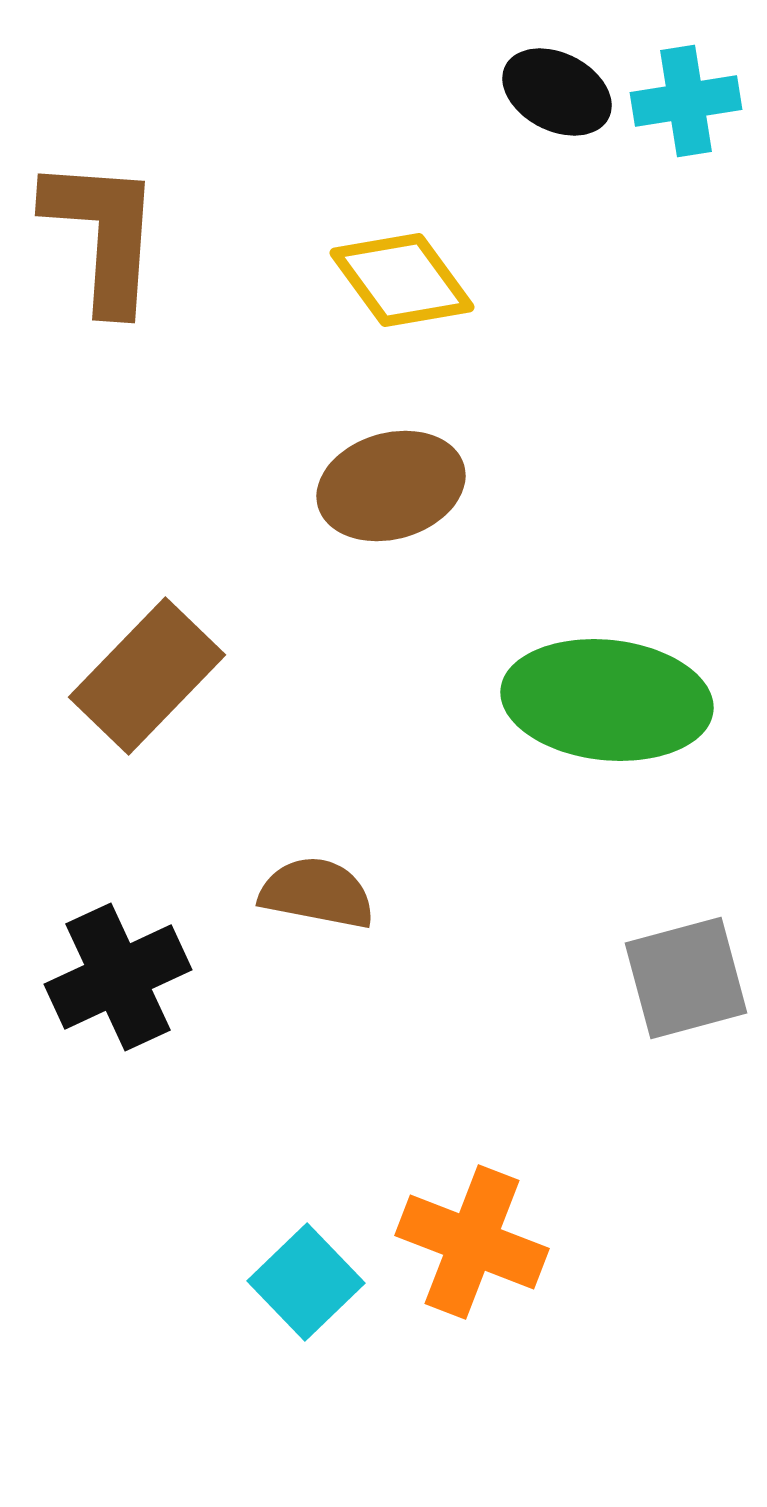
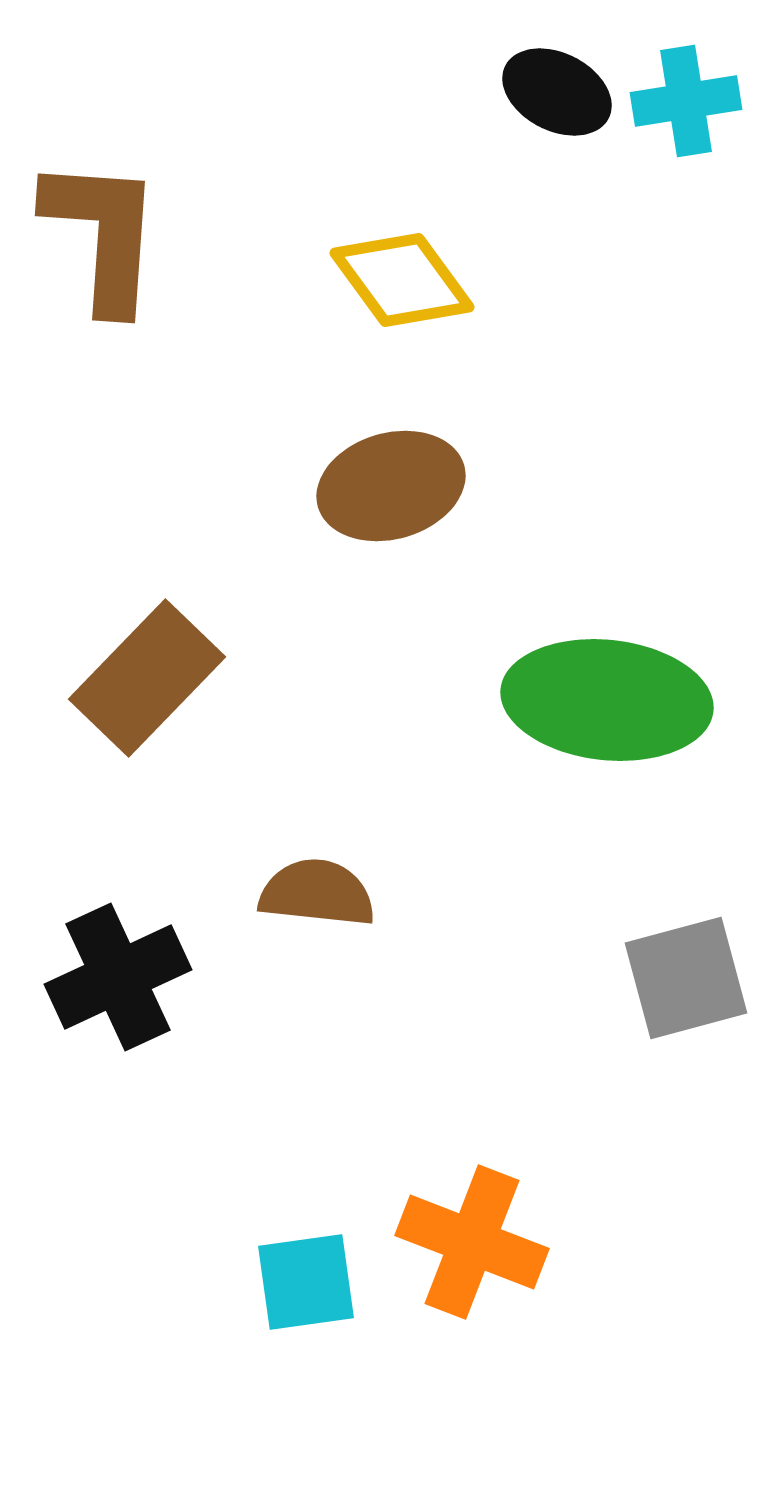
brown rectangle: moved 2 px down
brown semicircle: rotated 5 degrees counterclockwise
cyan square: rotated 36 degrees clockwise
